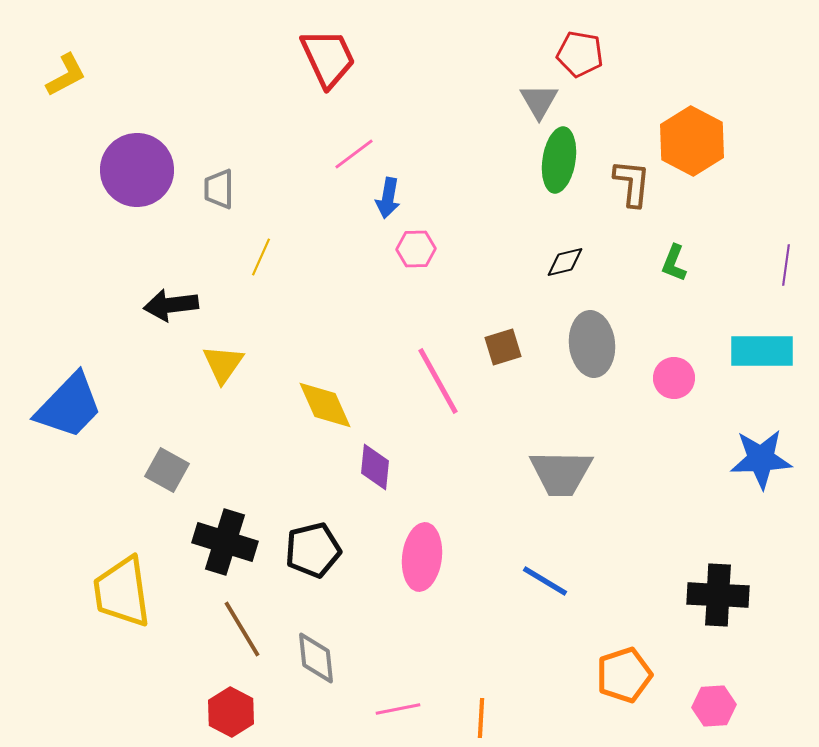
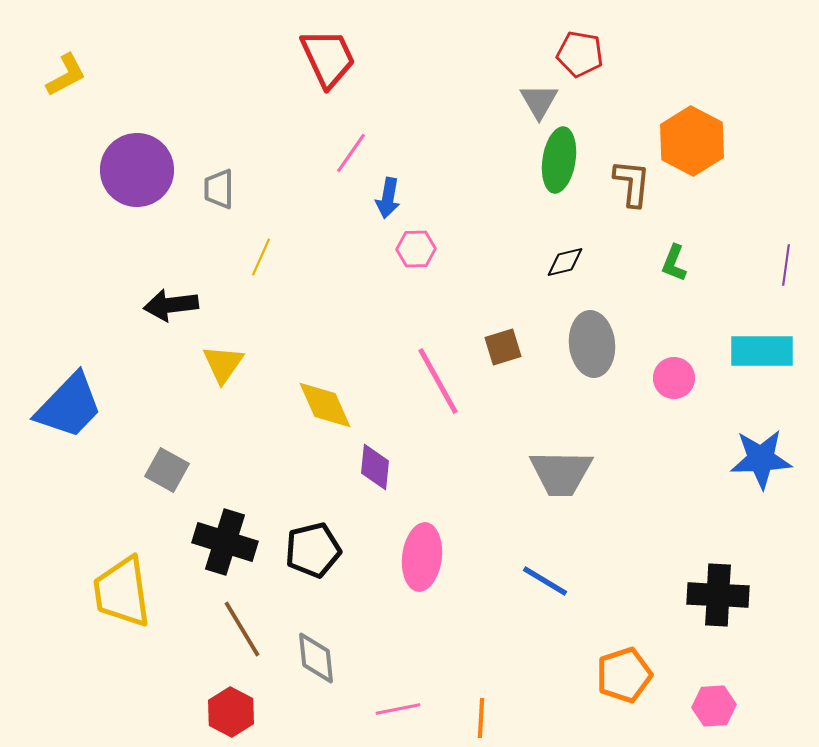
pink line at (354, 154): moved 3 px left, 1 px up; rotated 18 degrees counterclockwise
